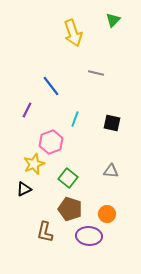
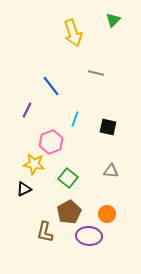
black square: moved 4 px left, 4 px down
yellow star: rotated 30 degrees clockwise
brown pentagon: moved 1 px left, 3 px down; rotated 25 degrees clockwise
